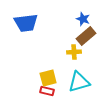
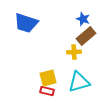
blue trapezoid: rotated 25 degrees clockwise
